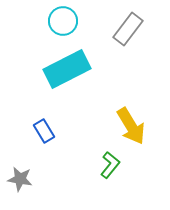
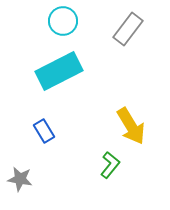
cyan rectangle: moved 8 px left, 2 px down
